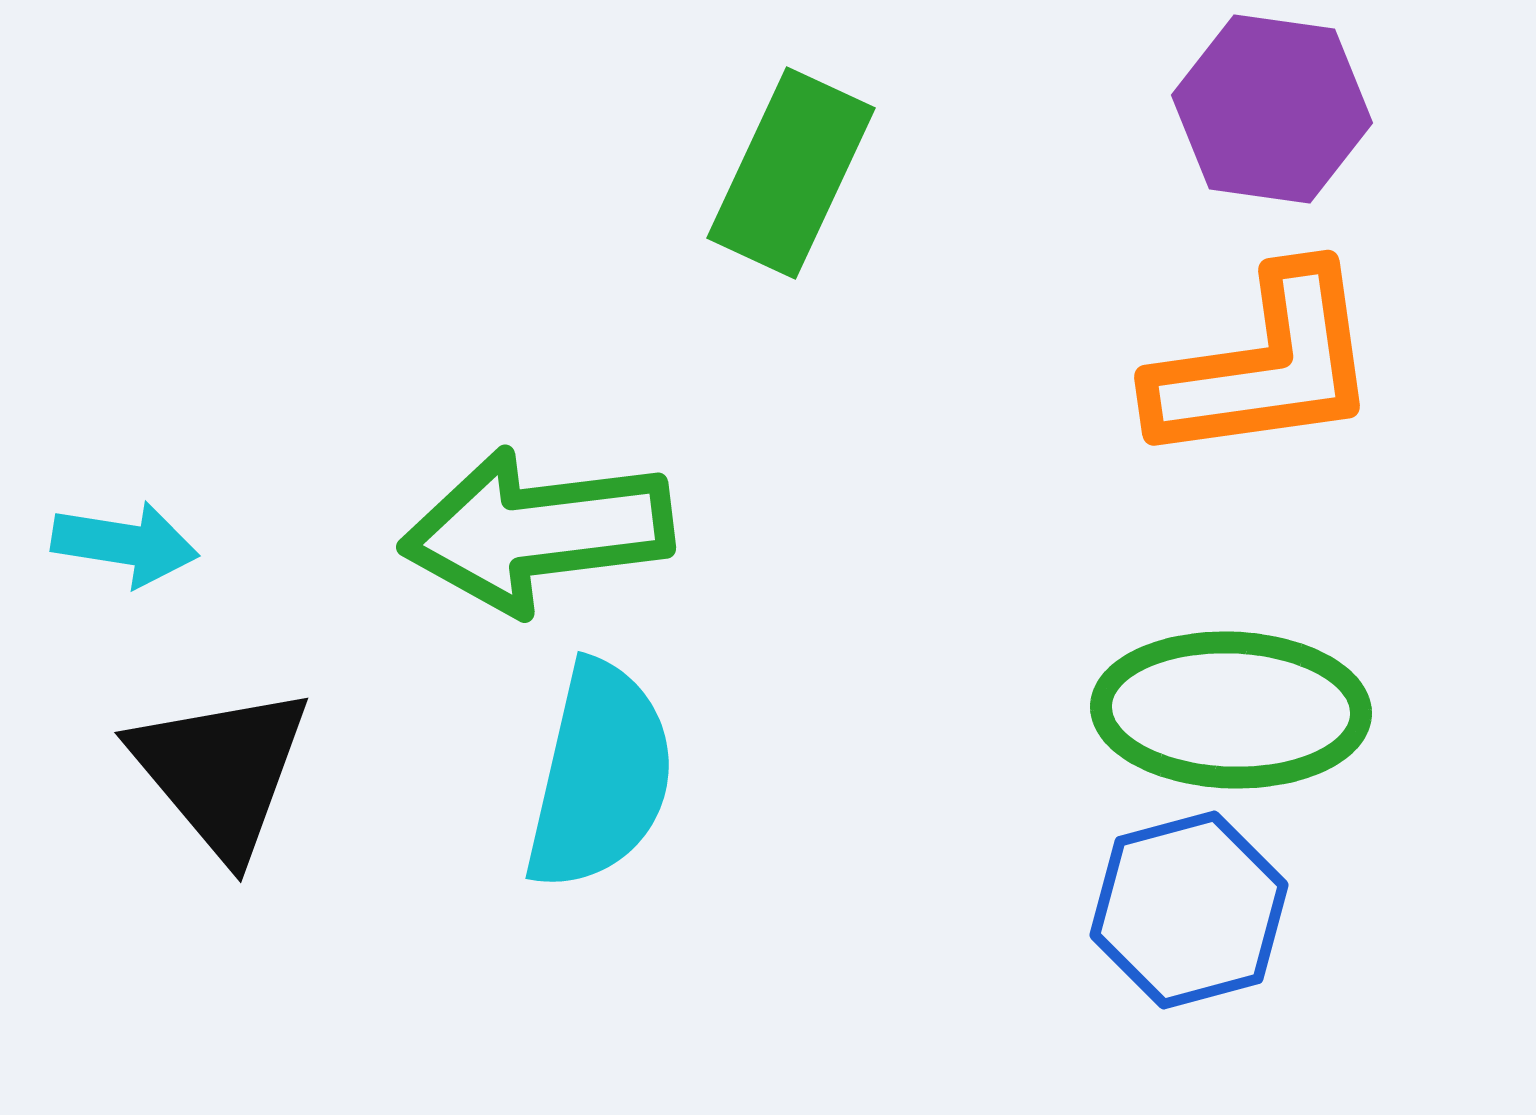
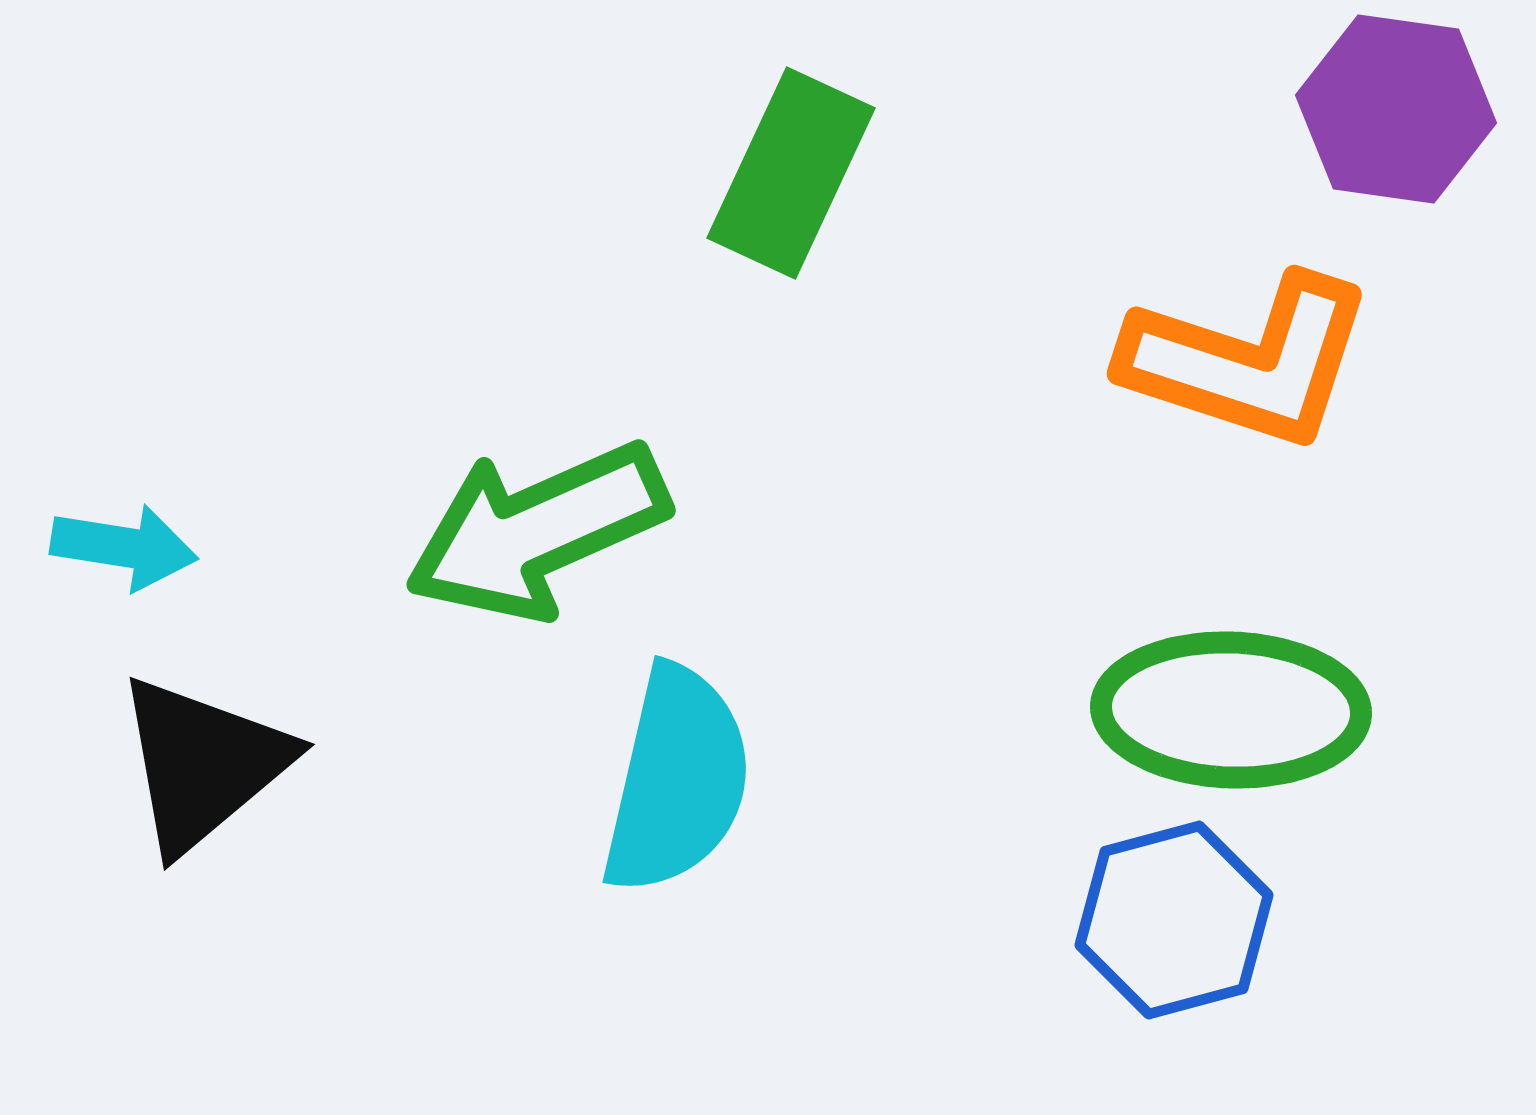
purple hexagon: moved 124 px right
orange L-shape: moved 17 px left, 5 px up; rotated 26 degrees clockwise
green arrow: rotated 17 degrees counterclockwise
cyan arrow: moved 1 px left, 3 px down
black triangle: moved 18 px left, 7 px up; rotated 30 degrees clockwise
cyan semicircle: moved 77 px right, 4 px down
blue hexagon: moved 15 px left, 10 px down
